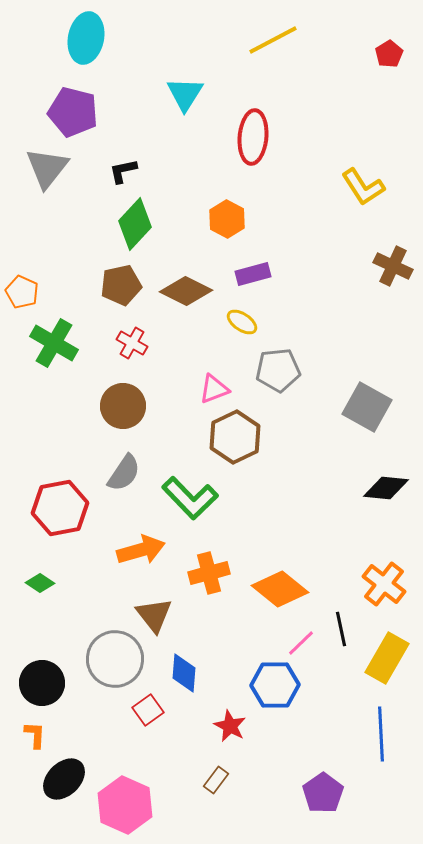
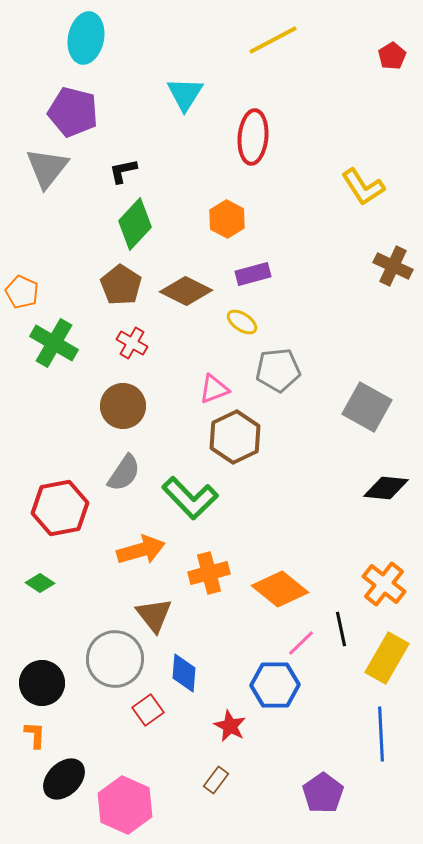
red pentagon at (389, 54): moved 3 px right, 2 px down
brown pentagon at (121, 285): rotated 27 degrees counterclockwise
